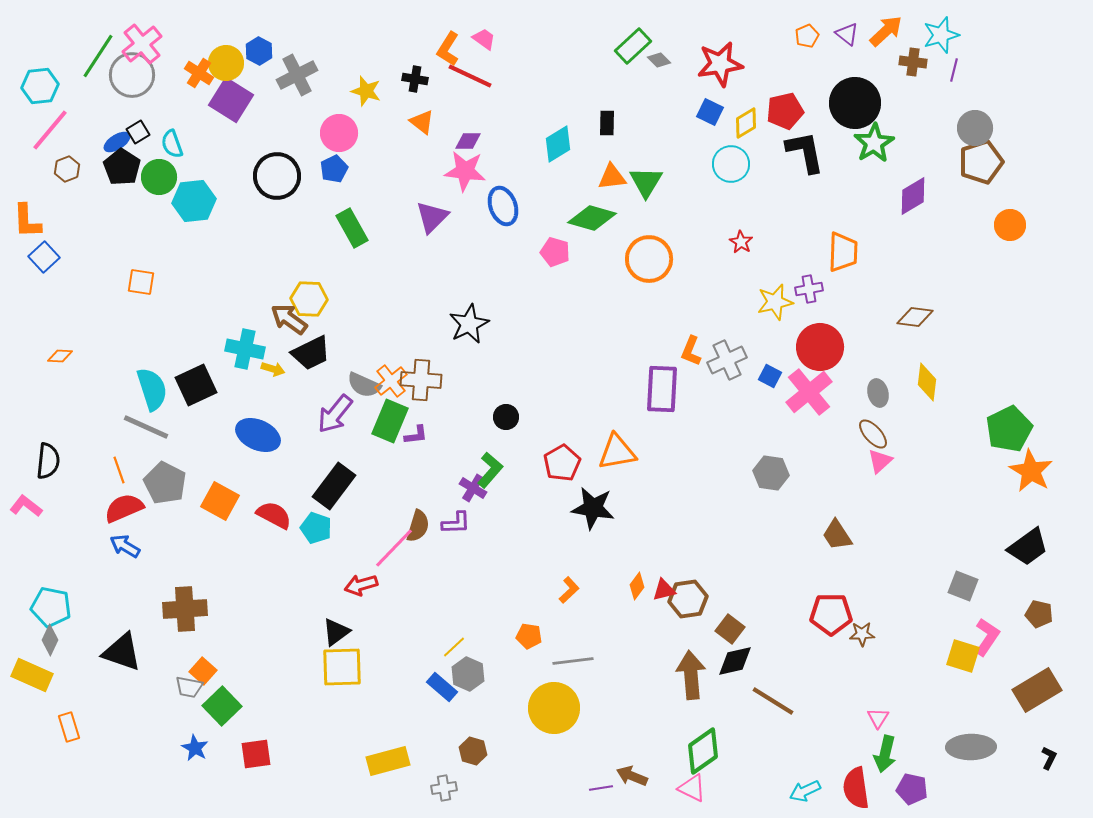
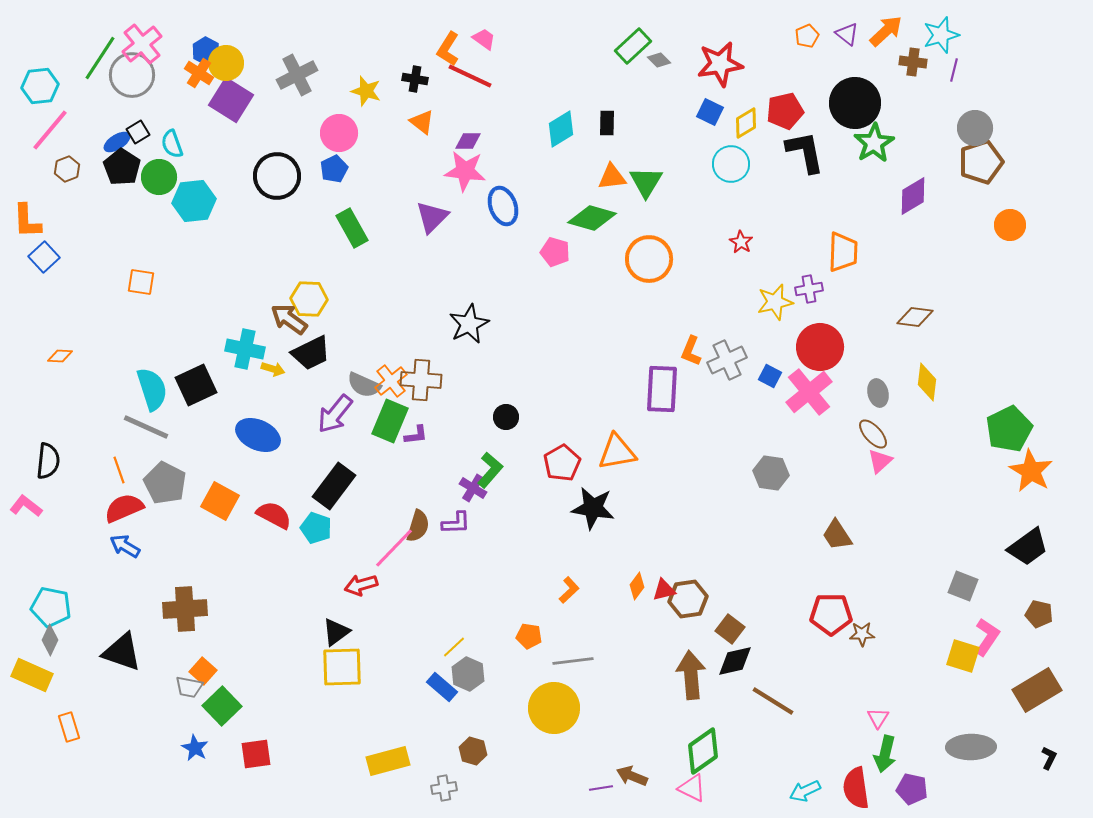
blue hexagon at (259, 51): moved 53 px left
green line at (98, 56): moved 2 px right, 2 px down
cyan diamond at (558, 144): moved 3 px right, 15 px up
